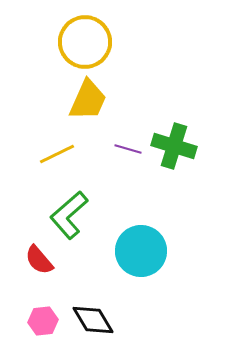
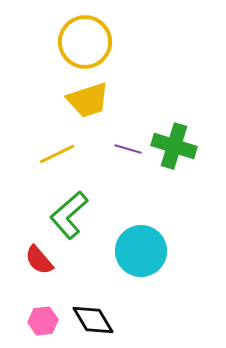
yellow trapezoid: rotated 48 degrees clockwise
